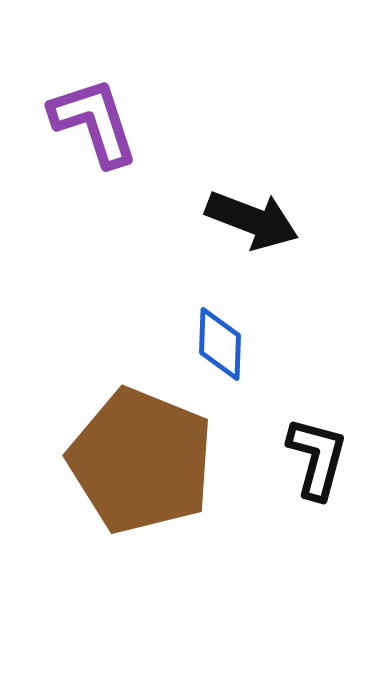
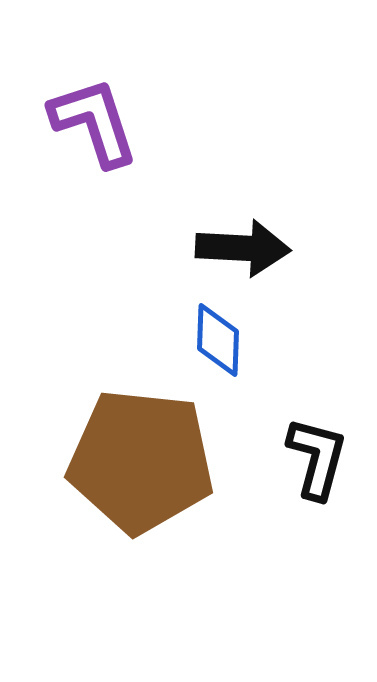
black arrow: moved 9 px left, 28 px down; rotated 18 degrees counterclockwise
blue diamond: moved 2 px left, 4 px up
brown pentagon: rotated 16 degrees counterclockwise
